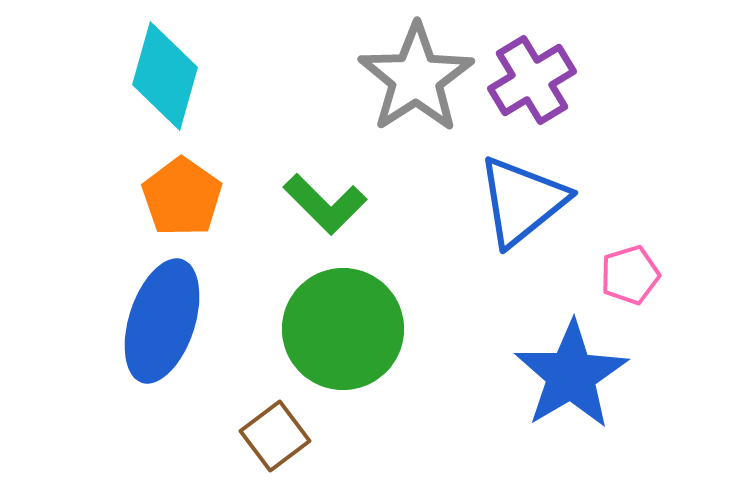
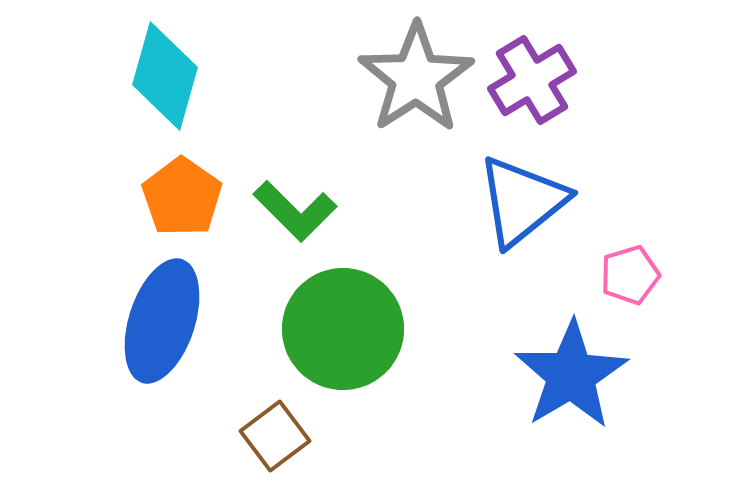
green L-shape: moved 30 px left, 7 px down
